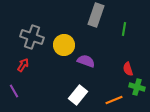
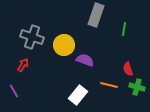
purple semicircle: moved 1 px left, 1 px up
orange line: moved 5 px left, 15 px up; rotated 36 degrees clockwise
